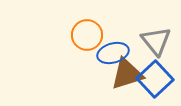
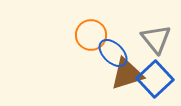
orange circle: moved 4 px right
gray triangle: moved 2 px up
blue ellipse: rotated 60 degrees clockwise
